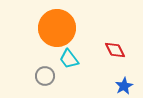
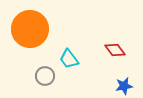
orange circle: moved 27 px left, 1 px down
red diamond: rotated 10 degrees counterclockwise
blue star: rotated 18 degrees clockwise
